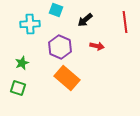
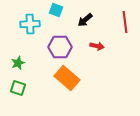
purple hexagon: rotated 25 degrees counterclockwise
green star: moved 4 px left
